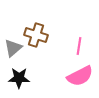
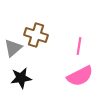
black star: moved 2 px right; rotated 10 degrees counterclockwise
